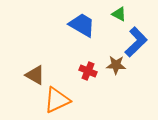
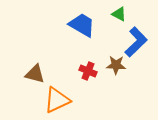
brown triangle: moved 1 px up; rotated 15 degrees counterclockwise
